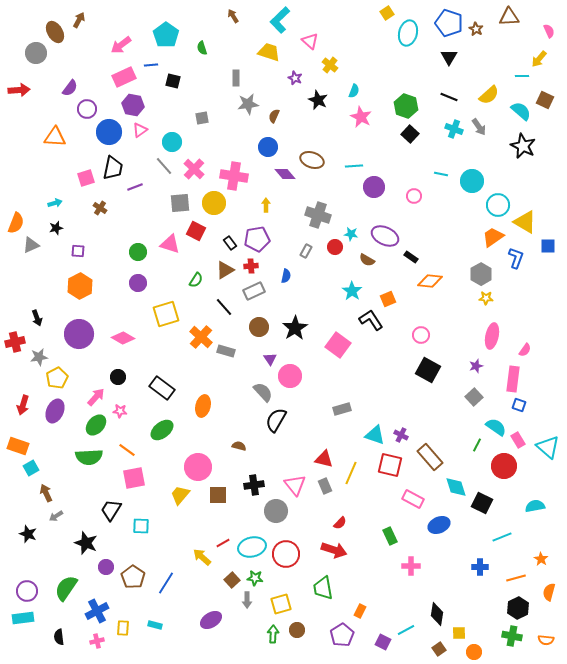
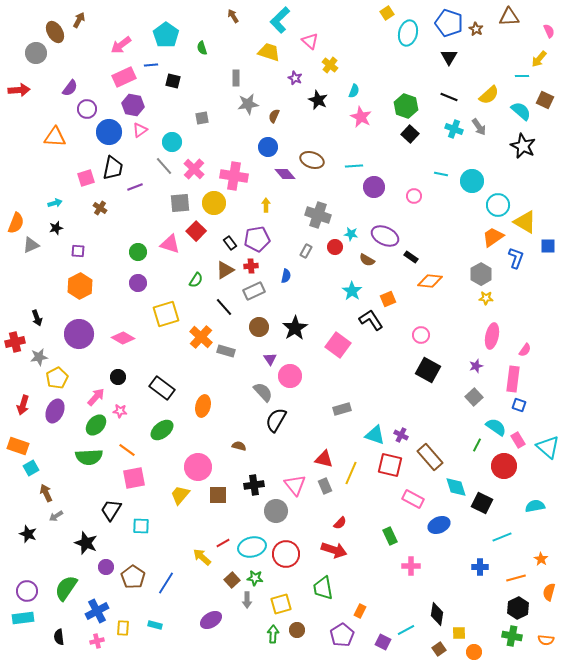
red square at (196, 231): rotated 18 degrees clockwise
